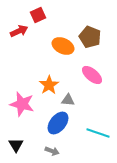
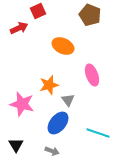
red square: moved 4 px up
red arrow: moved 3 px up
brown pentagon: moved 22 px up
pink ellipse: rotated 30 degrees clockwise
orange star: rotated 18 degrees clockwise
gray triangle: rotated 48 degrees clockwise
